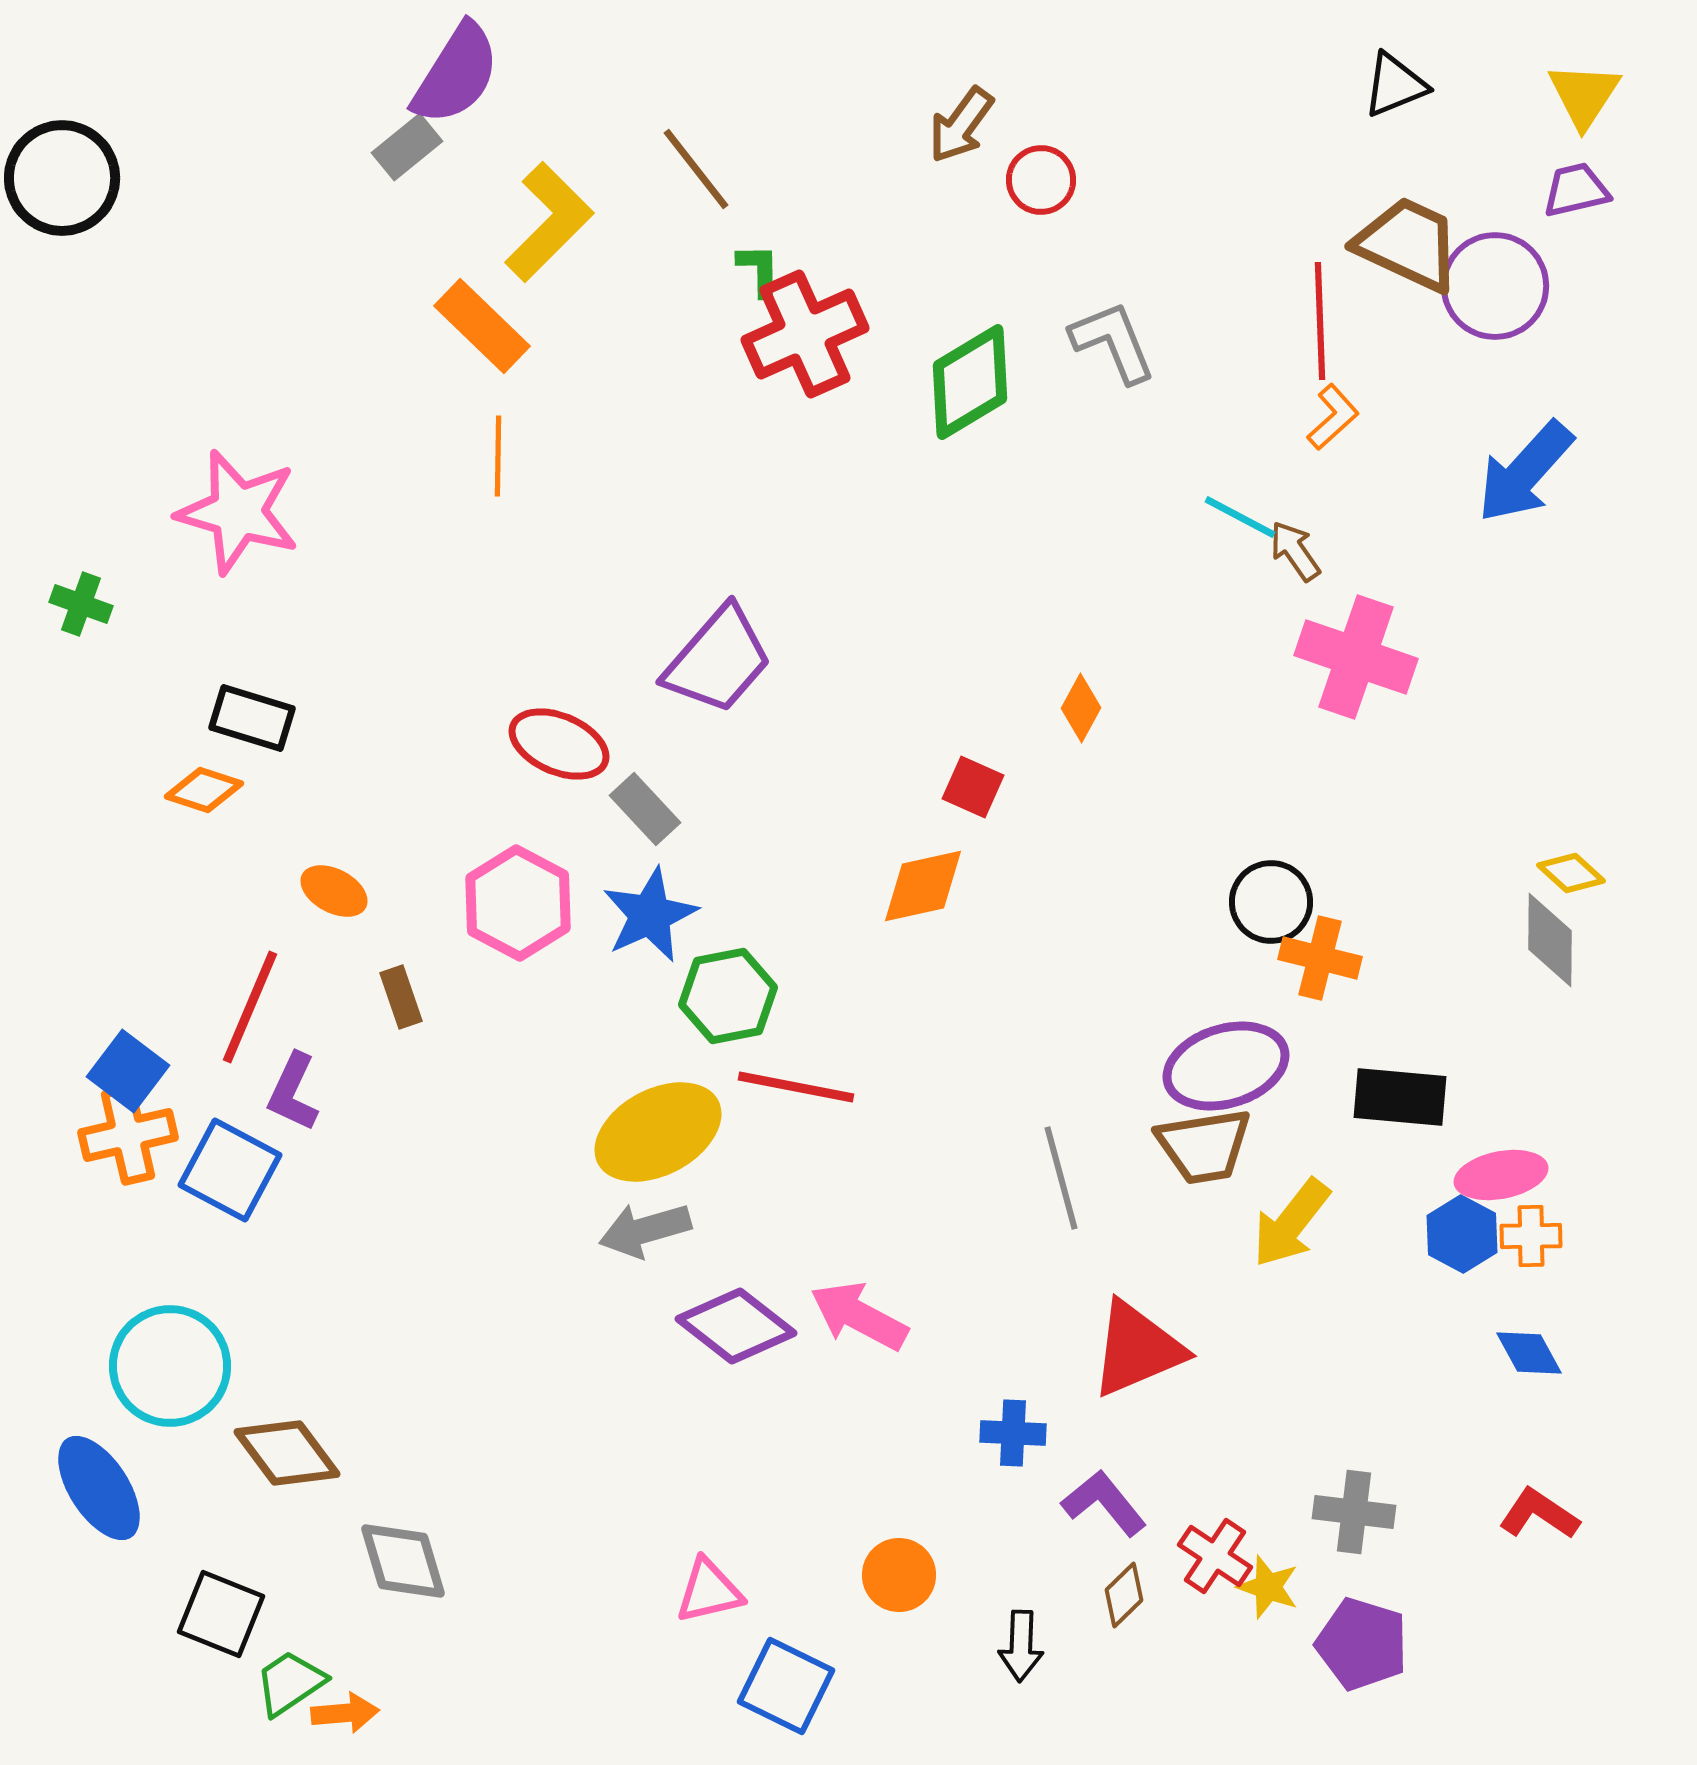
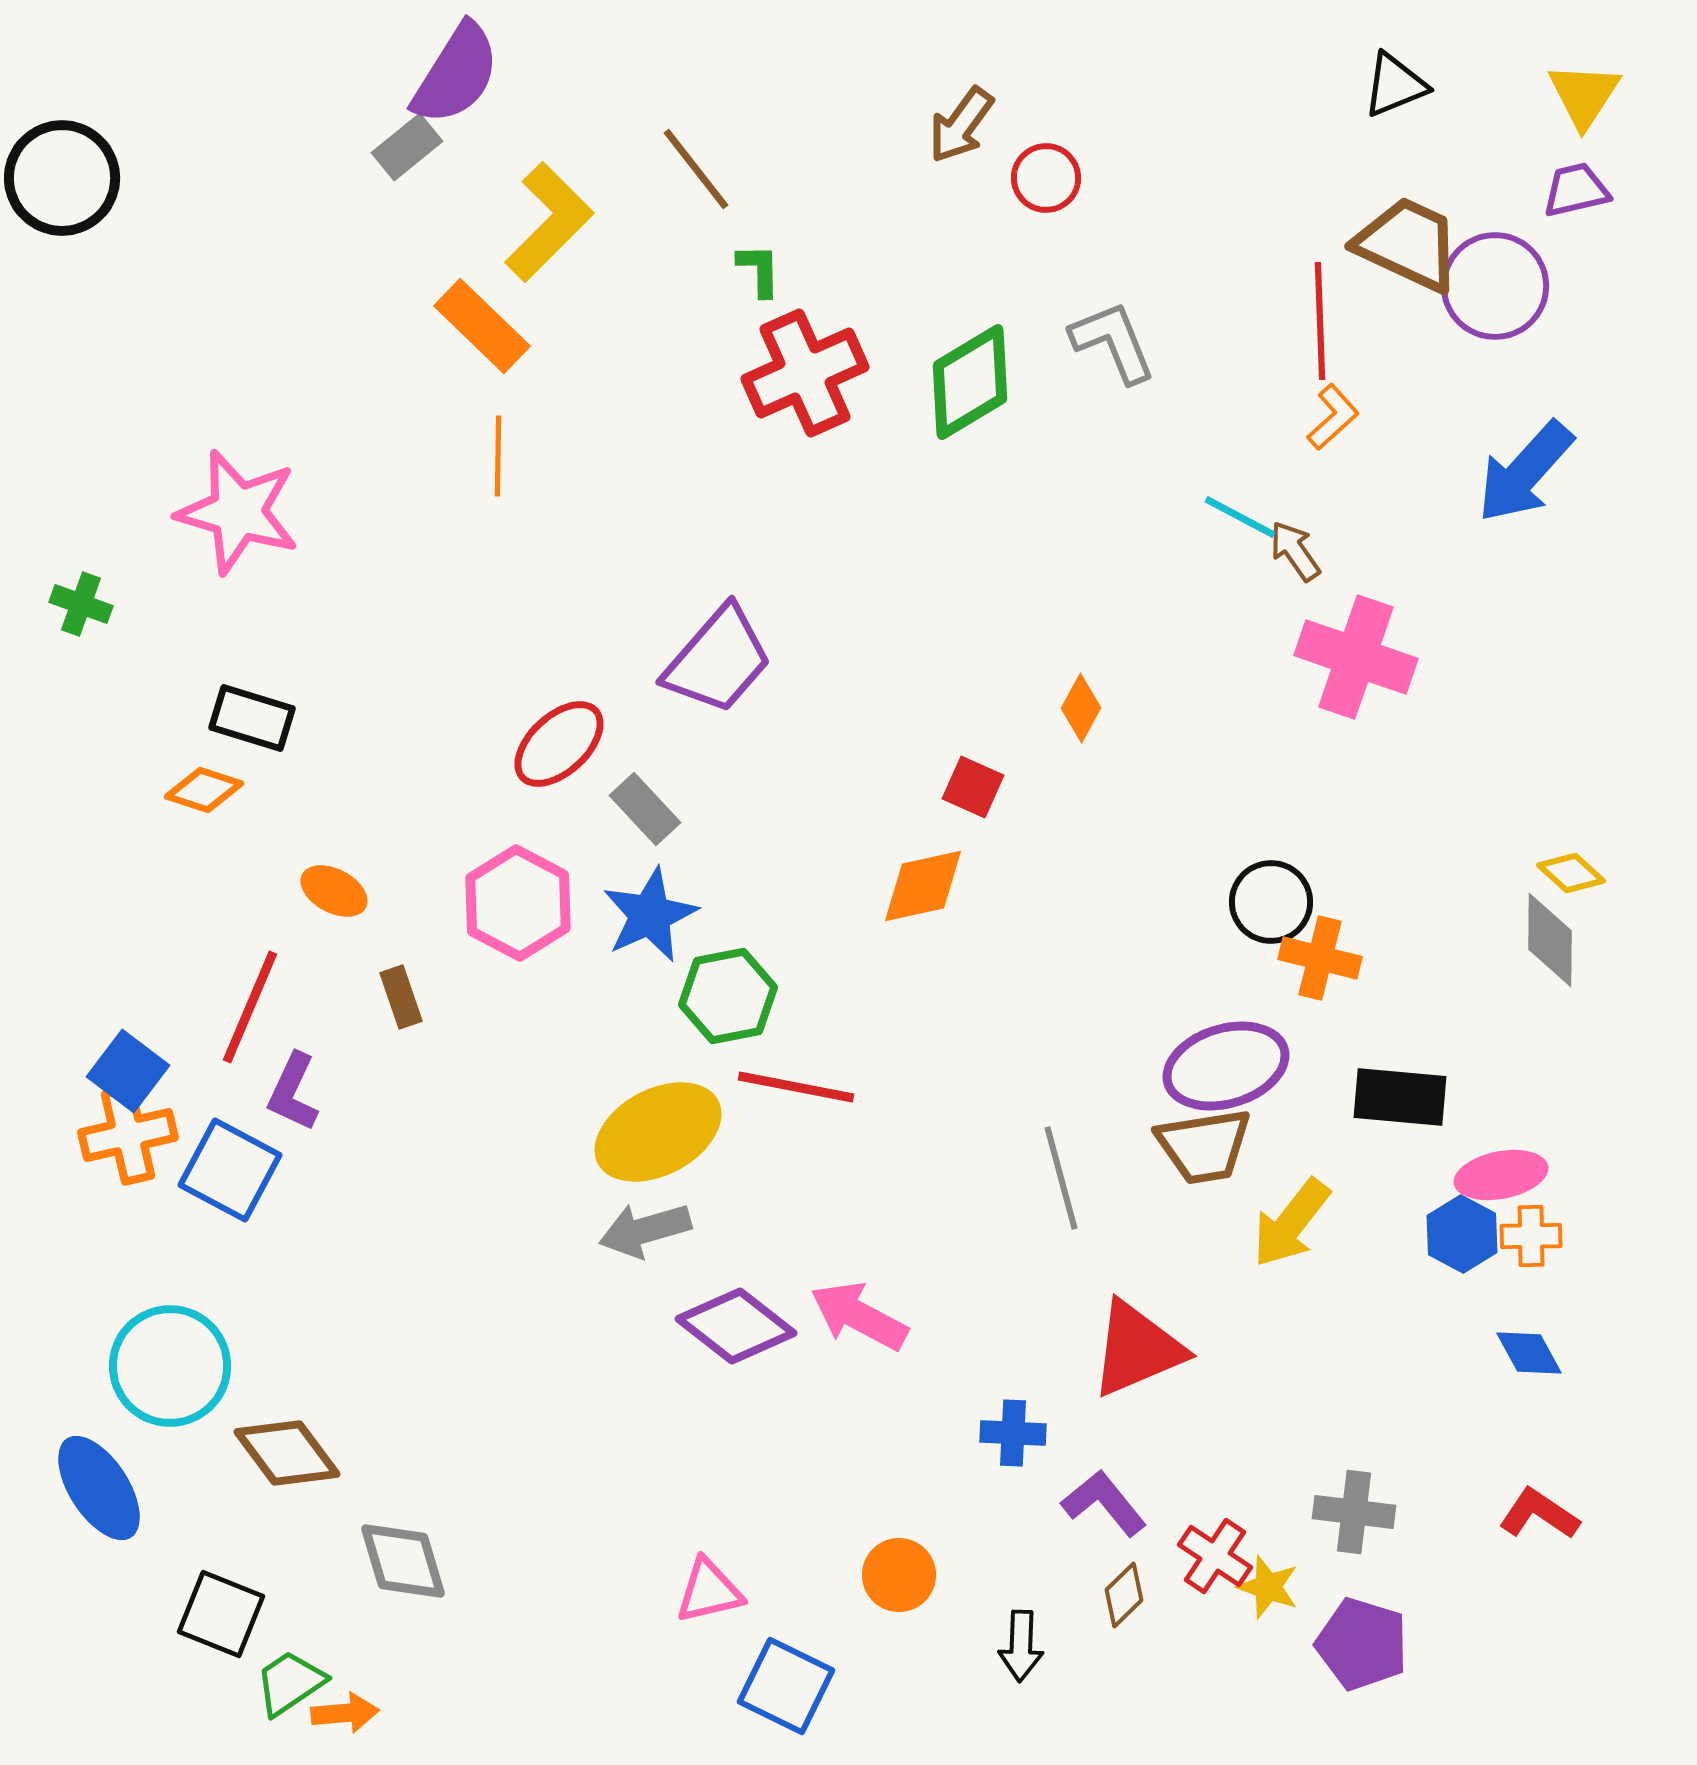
red circle at (1041, 180): moved 5 px right, 2 px up
red cross at (805, 334): moved 39 px down
red ellipse at (559, 744): rotated 66 degrees counterclockwise
